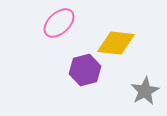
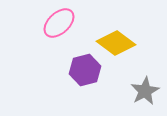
yellow diamond: rotated 30 degrees clockwise
